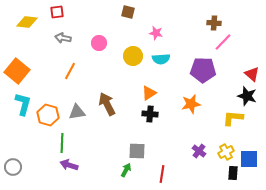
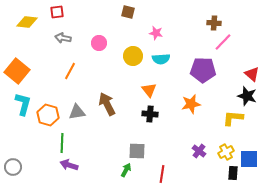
orange triangle: moved 3 px up; rotated 35 degrees counterclockwise
